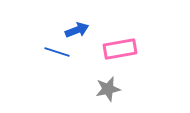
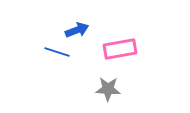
gray star: rotated 15 degrees clockwise
